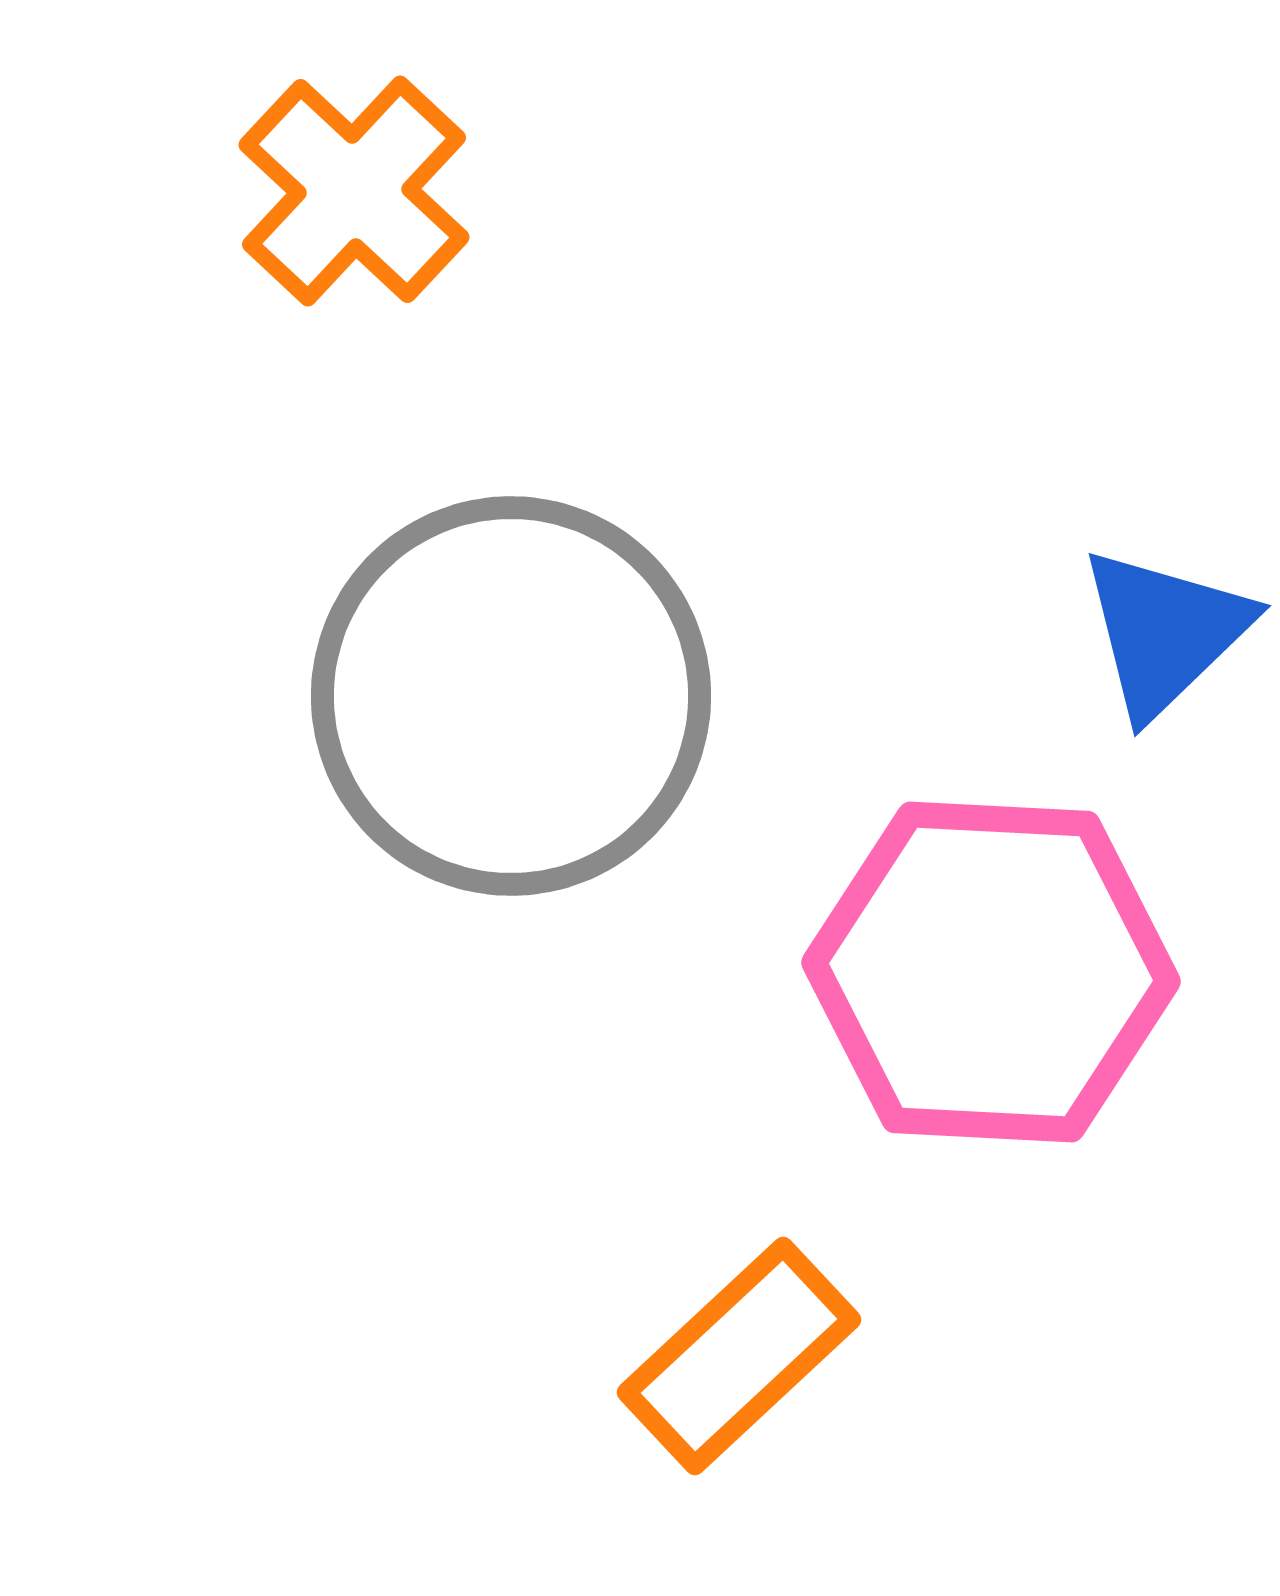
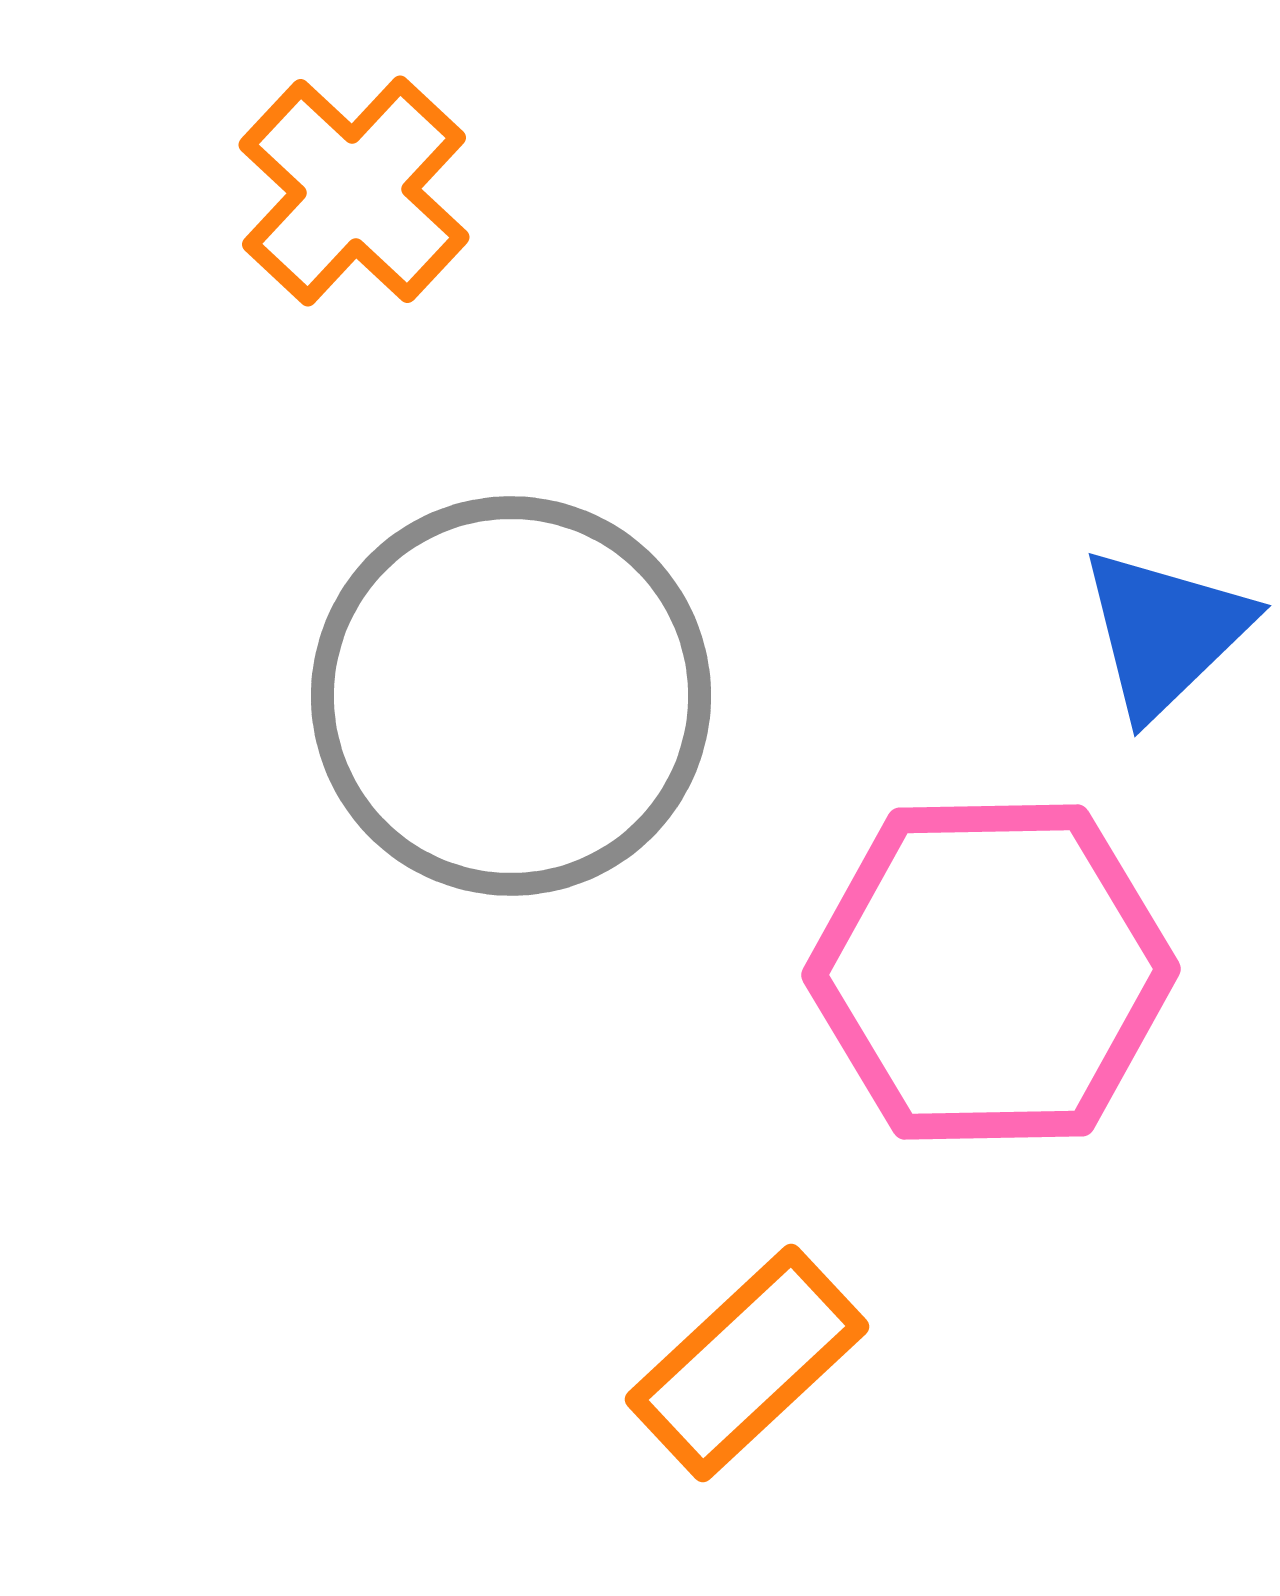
pink hexagon: rotated 4 degrees counterclockwise
orange rectangle: moved 8 px right, 7 px down
